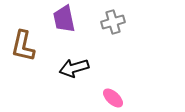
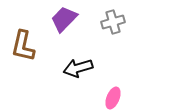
purple trapezoid: rotated 56 degrees clockwise
black arrow: moved 4 px right
pink ellipse: rotated 70 degrees clockwise
